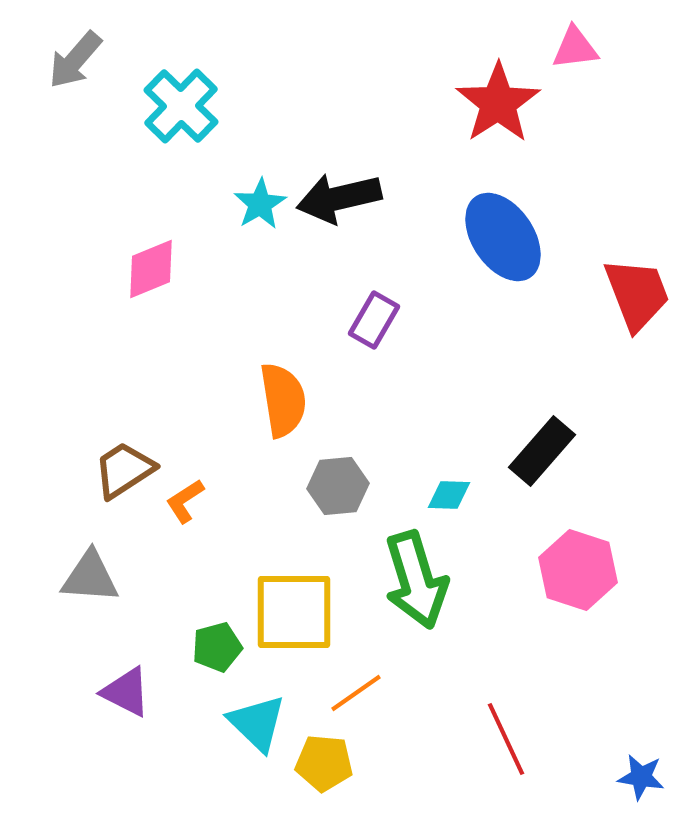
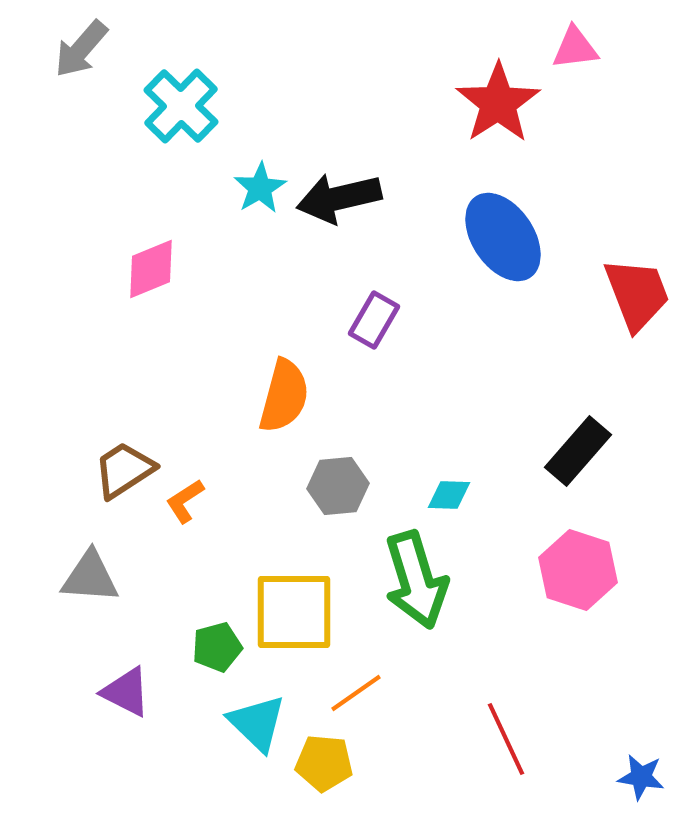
gray arrow: moved 6 px right, 11 px up
cyan star: moved 16 px up
orange semicircle: moved 1 px right, 4 px up; rotated 24 degrees clockwise
black rectangle: moved 36 px right
